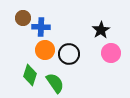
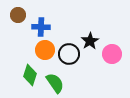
brown circle: moved 5 px left, 3 px up
black star: moved 11 px left, 11 px down
pink circle: moved 1 px right, 1 px down
